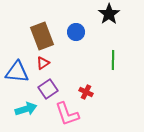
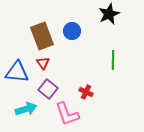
black star: rotated 10 degrees clockwise
blue circle: moved 4 px left, 1 px up
red triangle: rotated 32 degrees counterclockwise
purple square: rotated 18 degrees counterclockwise
